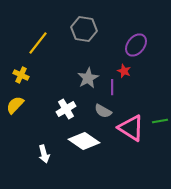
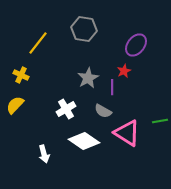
red star: rotated 24 degrees clockwise
pink triangle: moved 4 px left, 5 px down
